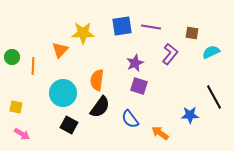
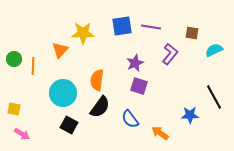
cyan semicircle: moved 3 px right, 2 px up
green circle: moved 2 px right, 2 px down
yellow square: moved 2 px left, 2 px down
